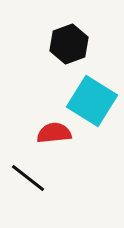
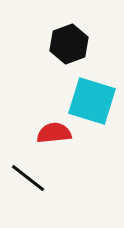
cyan square: rotated 15 degrees counterclockwise
